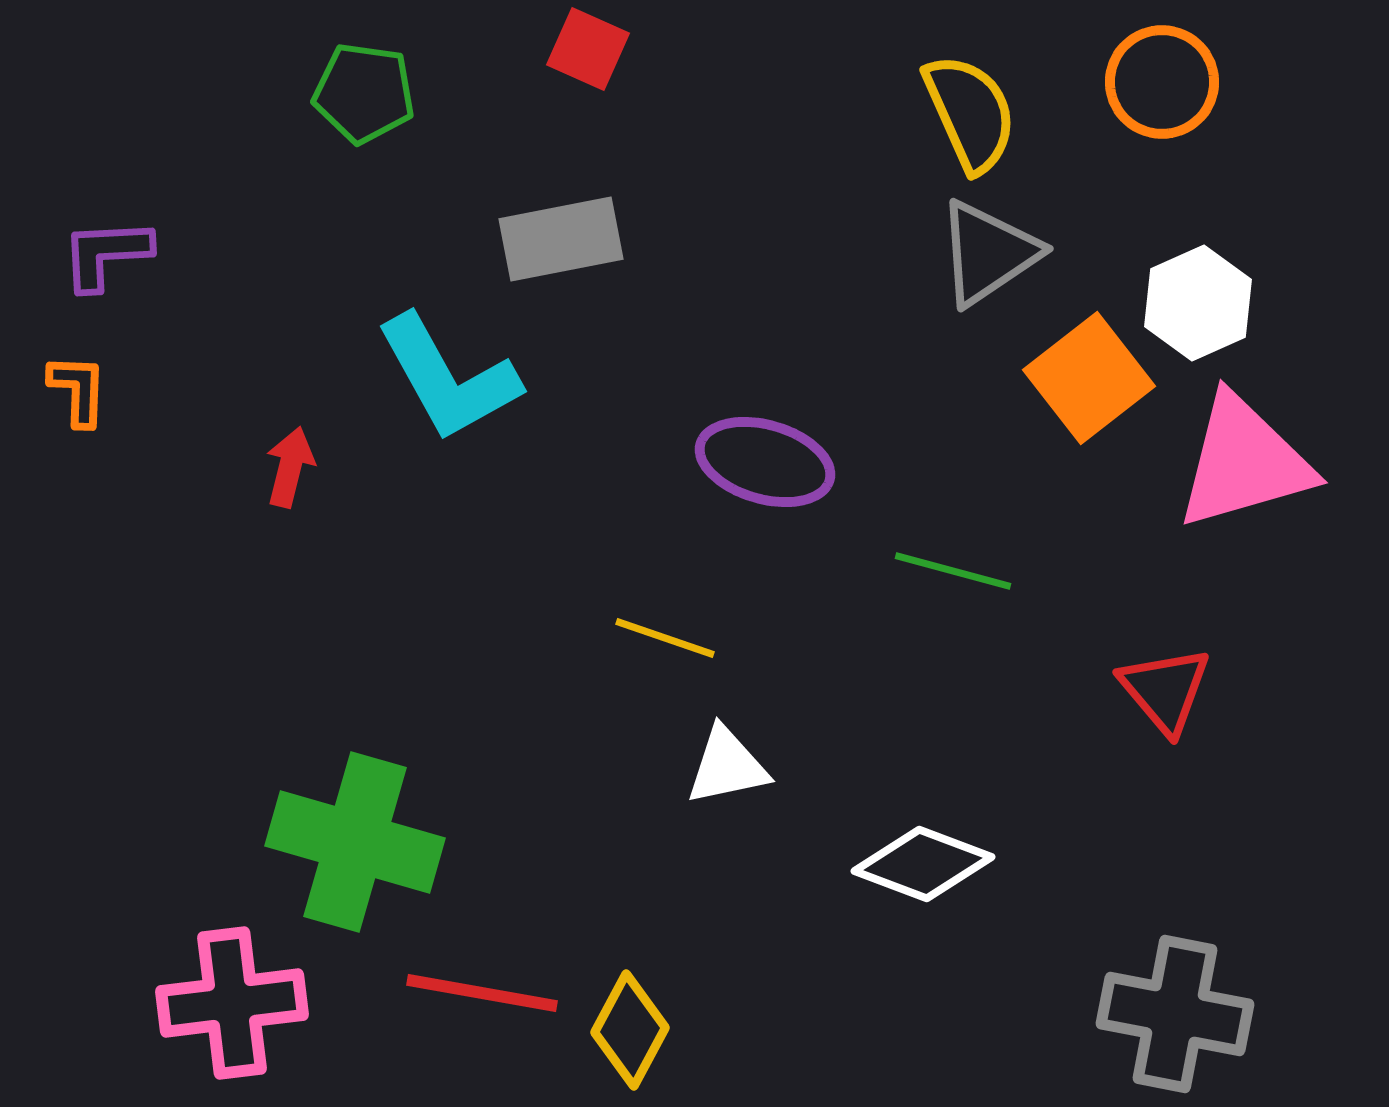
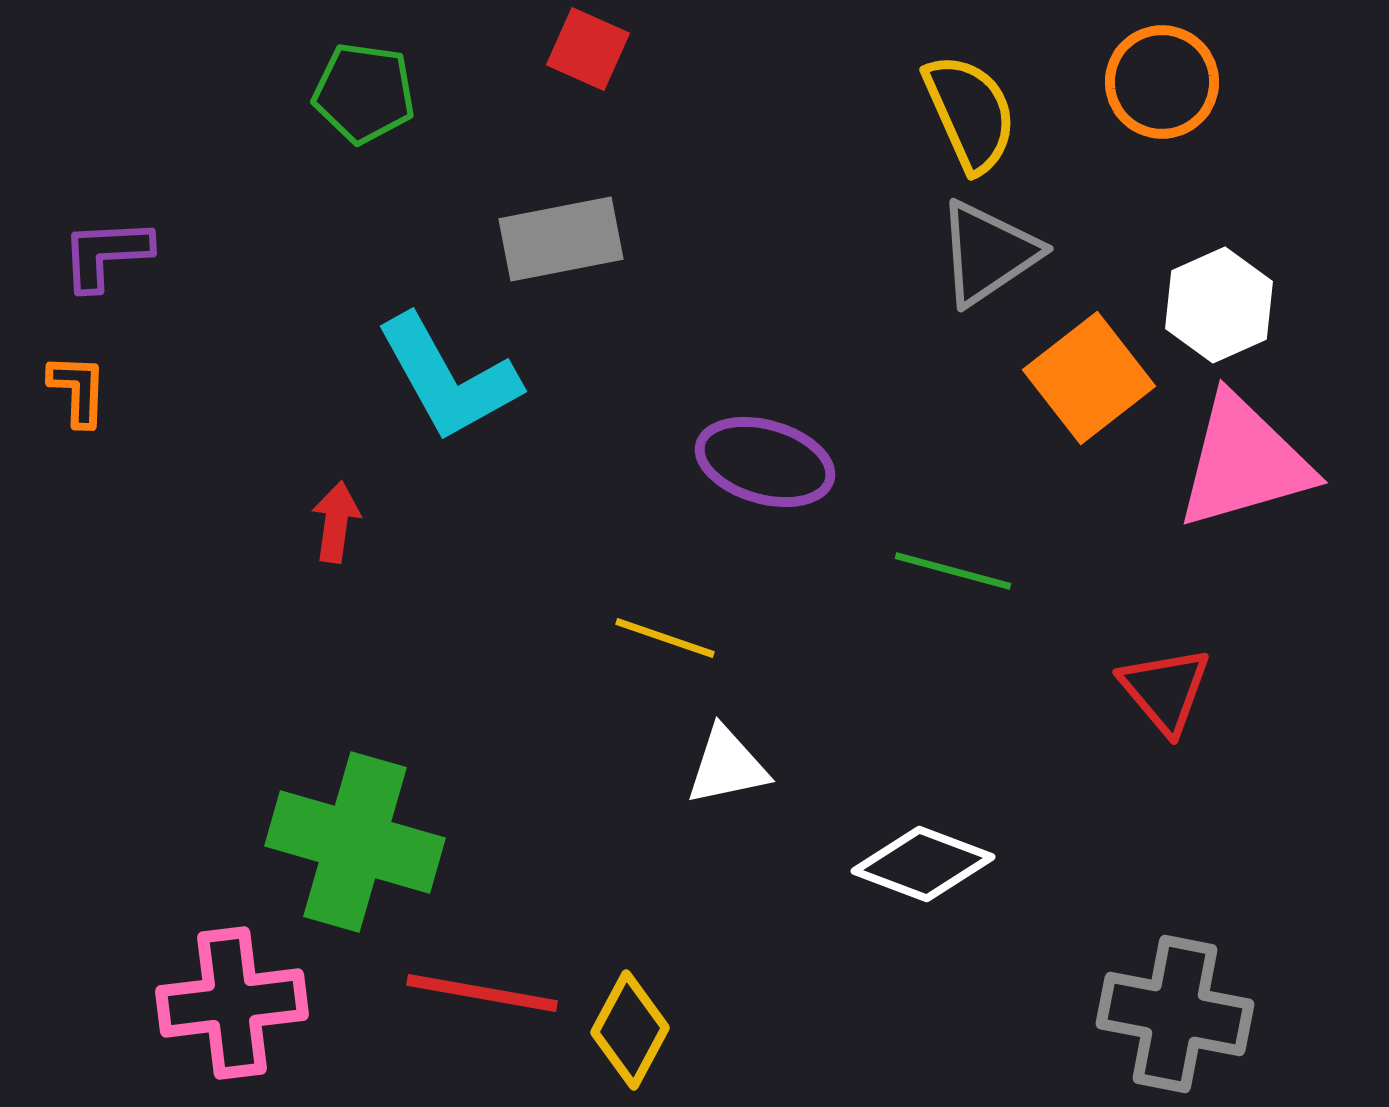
white hexagon: moved 21 px right, 2 px down
red arrow: moved 46 px right, 55 px down; rotated 6 degrees counterclockwise
